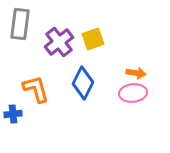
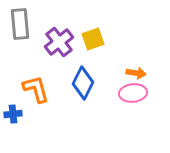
gray rectangle: rotated 12 degrees counterclockwise
